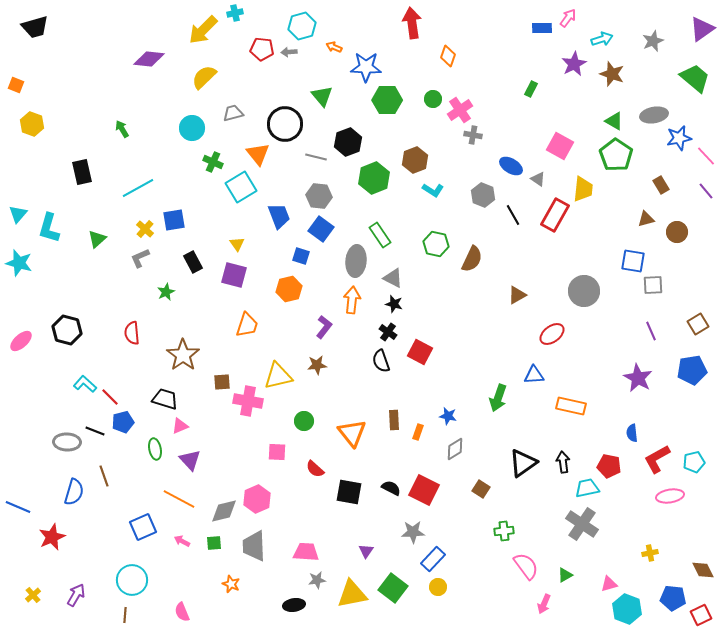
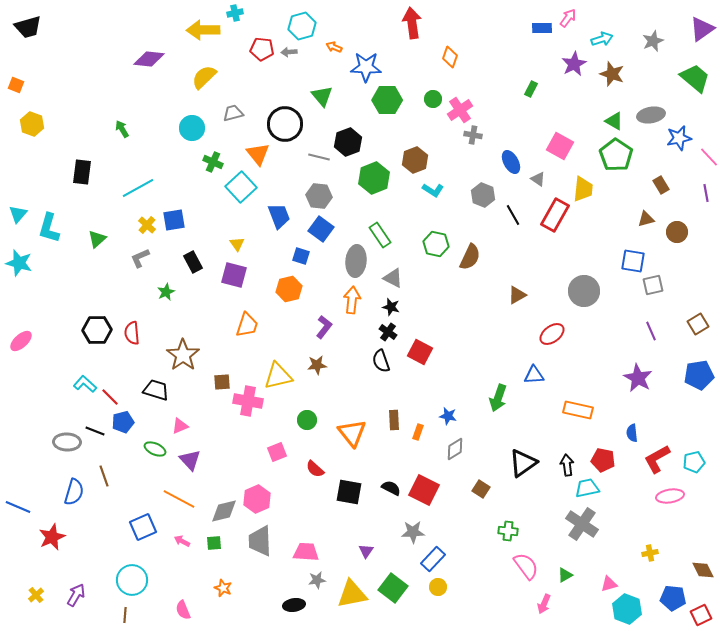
black trapezoid at (35, 27): moved 7 px left
yellow arrow at (203, 30): rotated 44 degrees clockwise
orange diamond at (448, 56): moved 2 px right, 1 px down
gray ellipse at (654, 115): moved 3 px left
pink line at (706, 156): moved 3 px right, 1 px down
gray line at (316, 157): moved 3 px right
blue ellipse at (511, 166): moved 4 px up; rotated 30 degrees clockwise
black rectangle at (82, 172): rotated 20 degrees clockwise
cyan square at (241, 187): rotated 12 degrees counterclockwise
purple line at (706, 191): moved 2 px down; rotated 30 degrees clockwise
yellow cross at (145, 229): moved 2 px right, 4 px up
brown semicircle at (472, 259): moved 2 px left, 2 px up
gray square at (653, 285): rotated 10 degrees counterclockwise
black star at (394, 304): moved 3 px left, 3 px down
black hexagon at (67, 330): moved 30 px right; rotated 16 degrees counterclockwise
blue pentagon at (692, 370): moved 7 px right, 5 px down
black trapezoid at (165, 399): moved 9 px left, 9 px up
orange rectangle at (571, 406): moved 7 px right, 4 px down
green circle at (304, 421): moved 3 px right, 1 px up
green ellipse at (155, 449): rotated 55 degrees counterclockwise
pink square at (277, 452): rotated 24 degrees counterclockwise
black arrow at (563, 462): moved 4 px right, 3 px down
red pentagon at (609, 466): moved 6 px left, 6 px up
green cross at (504, 531): moved 4 px right; rotated 12 degrees clockwise
gray trapezoid at (254, 546): moved 6 px right, 5 px up
orange star at (231, 584): moved 8 px left, 4 px down
yellow cross at (33, 595): moved 3 px right
pink semicircle at (182, 612): moved 1 px right, 2 px up
